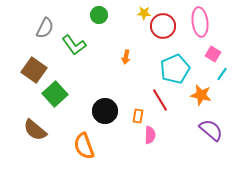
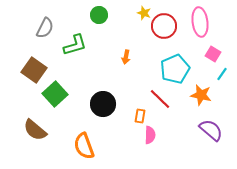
yellow star: rotated 16 degrees clockwise
red circle: moved 1 px right
green L-shape: moved 1 px right; rotated 70 degrees counterclockwise
red line: moved 1 px up; rotated 15 degrees counterclockwise
black circle: moved 2 px left, 7 px up
orange rectangle: moved 2 px right
